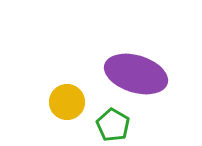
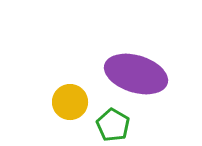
yellow circle: moved 3 px right
